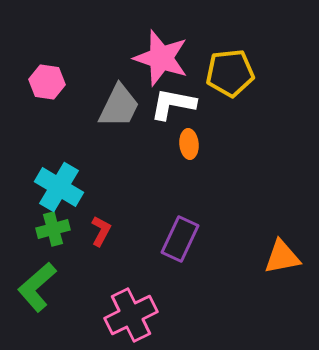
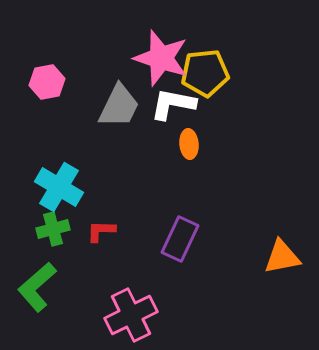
yellow pentagon: moved 25 px left
pink hexagon: rotated 20 degrees counterclockwise
red L-shape: rotated 116 degrees counterclockwise
